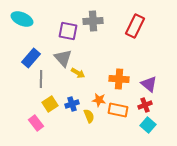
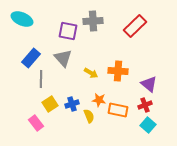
red rectangle: rotated 20 degrees clockwise
yellow arrow: moved 13 px right
orange cross: moved 1 px left, 8 px up
